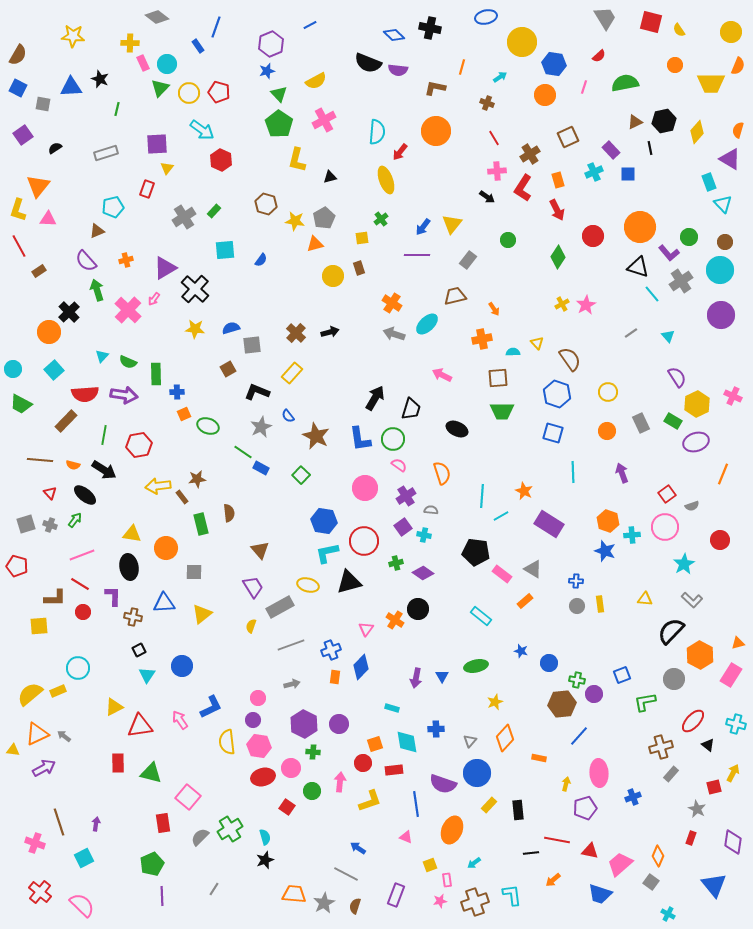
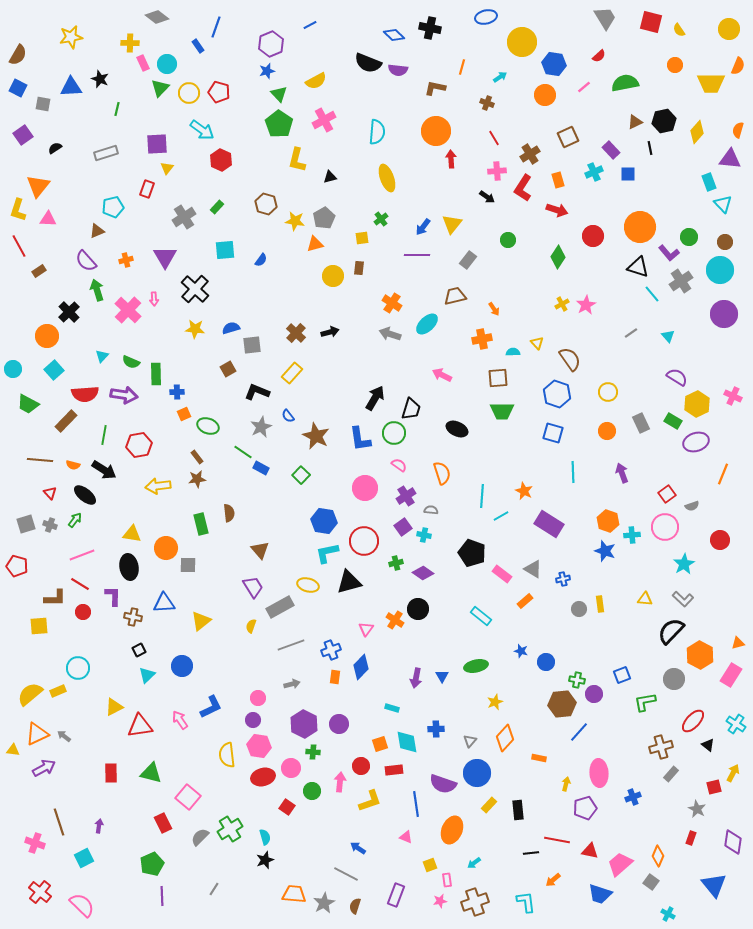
yellow circle at (731, 32): moved 2 px left, 3 px up
yellow star at (73, 36): moved 2 px left, 1 px down; rotated 15 degrees counterclockwise
pink line at (584, 87): rotated 32 degrees clockwise
red arrow at (400, 152): moved 51 px right, 7 px down; rotated 138 degrees clockwise
purple triangle at (730, 159): rotated 25 degrees counterclockwise
yellow ellipse at (386, 180): moved 1 px right, 2 px up
red arrow at (557, 210): rotated 45 degrees counterclockwise
green rectangle at (214, 211): moved 3 px right, 4 px up
purple triangle at (165, 268): moved 11 px up; rotated 30 degrees counterclockwise
brown rectangle at (359, 268): rotated 24 degrees clockwise
pink arrow at (154, 299): rotated 40 degrees counterclockwise
purple circle at (721, 315): moved 3 px right, 1 px up
orange circle at (49, 332): moved 2 px left, 4 px down
gray arrow at (394, 334): moved 4 px left
green semicircle at (128, 362): moved 3 px right
purple semicircle at (677, 377): rotated 25 degrees counterclockwise
green trapezoid at (21, 404): moved 7 px right
green circle at (393, 439): moved 1 px right, 6 px up
brown rectangle at (182, 497): moved 15 px right, 40 px up
black pentagon at (476, 552): moved 4 px left, 1 px down; rotated 12 degrees clockwise
gray square at (194, 572): moved 6 px left, 7 px up
blue cross at (576, 581): moved 13 px left, 2 px up; rotated 16 degrees counterclockwise
gray L-shape at (692, 600): moved 9 px left, 1 px up
gray circle at (577, 606): moved 2 px right, 3 px down
yellow triangle at (202, 614): moved 1 px left, 7 px down
blue circle at (549, 663): moved 3 px left, 1 px up
cyan triangle at (147, 675): rotated 12 degrees clockwise
cyan cross at (736, 724): rotated 18 degrees clockwise
blue line at (579, 736): moved 4 px up
yellow semicircle at (227, 742): moved 13 px down
orange square at (375, 744): moved 5 px right
red rectangle at (118, 763): moved 7 px left, 10 px down
red circle at (363, 763): moved 2 px left, 3 px down
red rectangle at (163, 823): rotated 18 degrees counterclockwise
purple arrow at (96, 824): moved 3 px right, 2 px down
cyan L-shape at (512, 895): moved 14 px right, 7 px down
